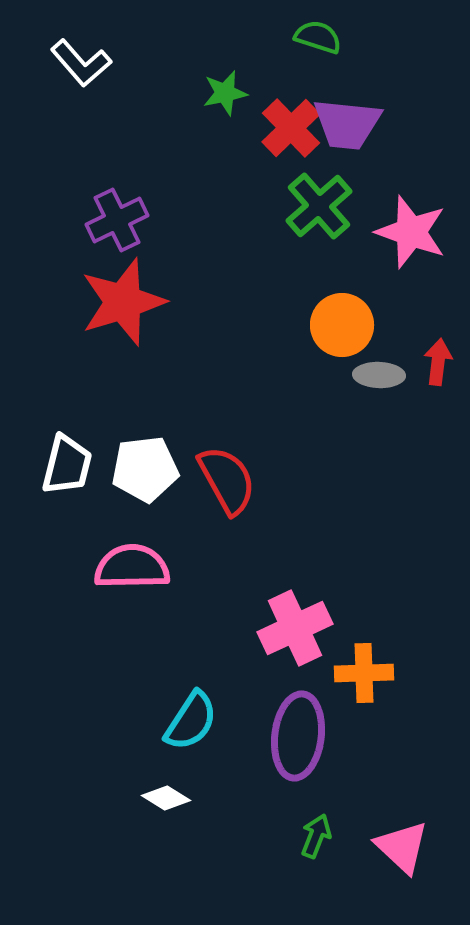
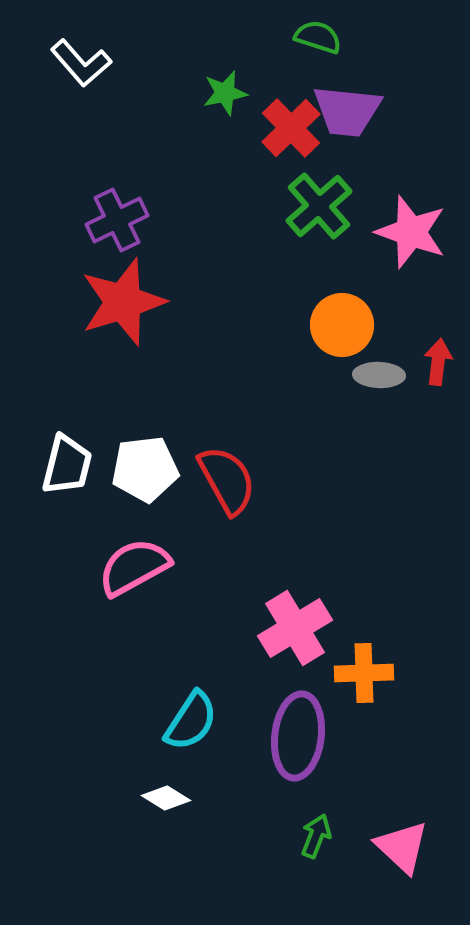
purple trapezoid: moved 13 px up
pink semicircle: moved 2 px right; rotated 28 degrees counterclockwise
pink cross: rotated 6 degrees counterclockwise
